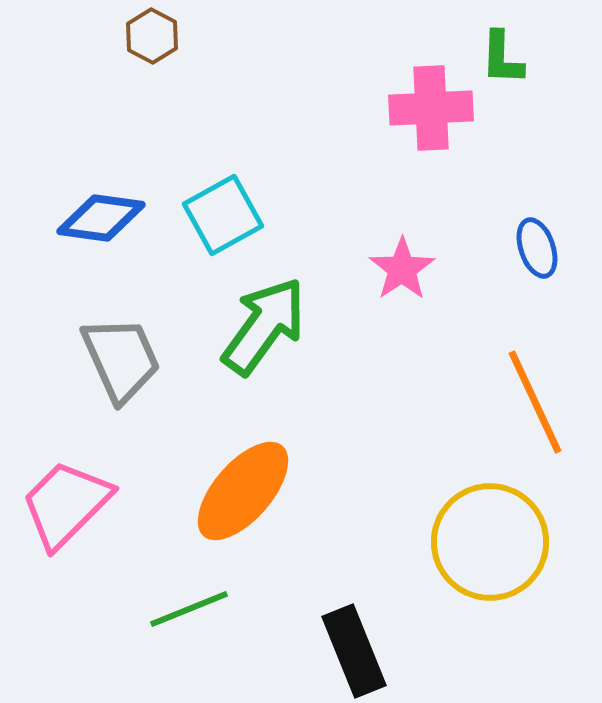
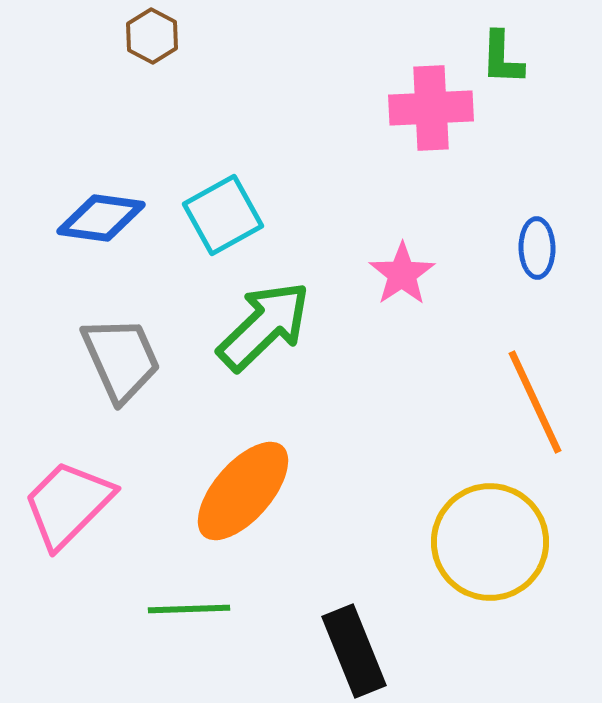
blue ellipse: rotated 18 degrees clockwise
pink star: moved 5 px down
green arrow: rotated 10 degrees clockwise
pink trapezoid: moved 2 px right
green line: rotated 20 degrees clockwise
